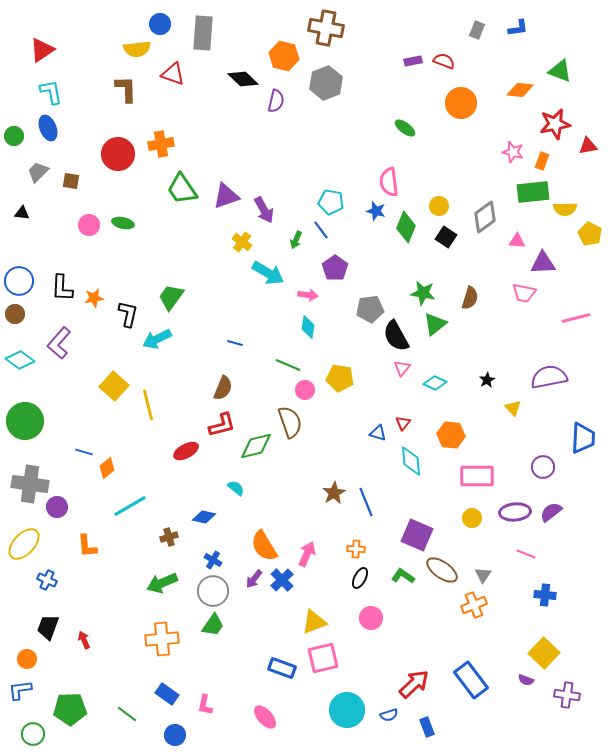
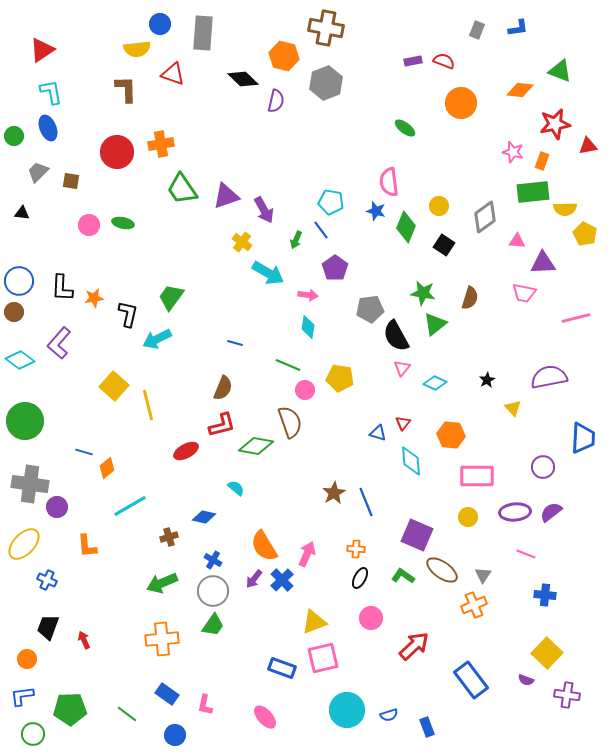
red circle at (118, 154): moved 1 px left, 2 px up
yellow pentagon at (590, 234): moved 5 px left
black square at (446, 237): moved 2 px left, 8 px down
brown circle at (15, 314): moved 1 px left, 2 px up
green diamond at (256, 446): rotated 24 degrees clockwise
yellow circle at (472, 518): moved 4 px left, 1 px up
yellow square at (544, 653): moved 3 px right
red arrow at (414, 684): moved 38 px up
blue L-shape at (20, 690): moved 2 px right, 6 px down
